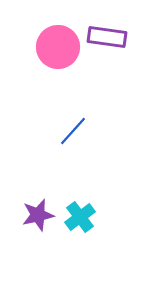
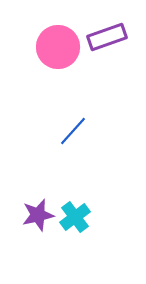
purple rectangle: rotated 27 degrees counterclockwise
cyan cross: moved 5 px left
